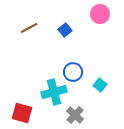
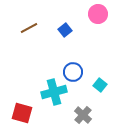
pink circle: moved 2 px left
gray cross: moved 8 px right
